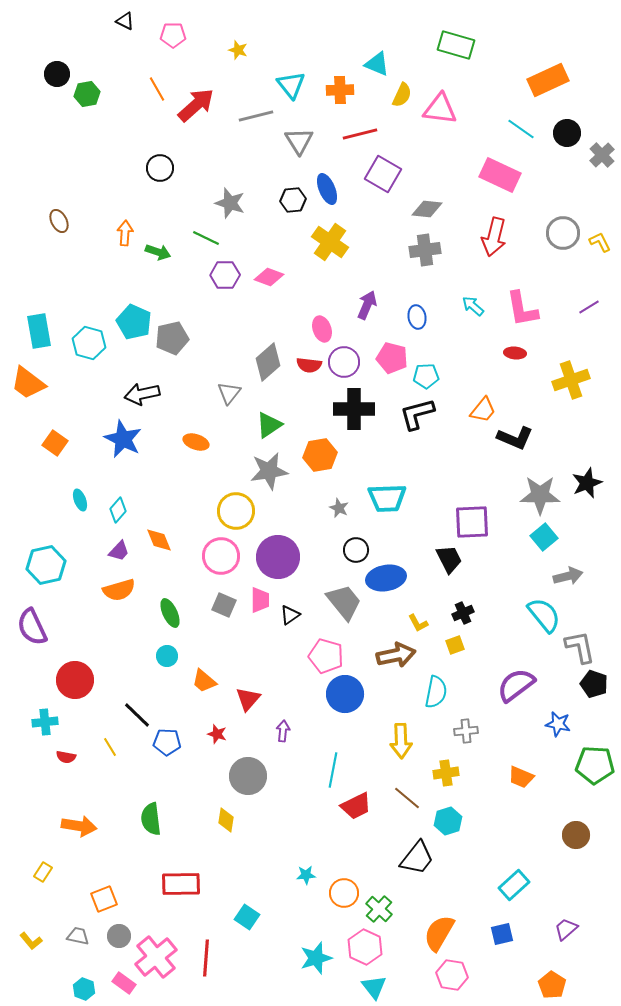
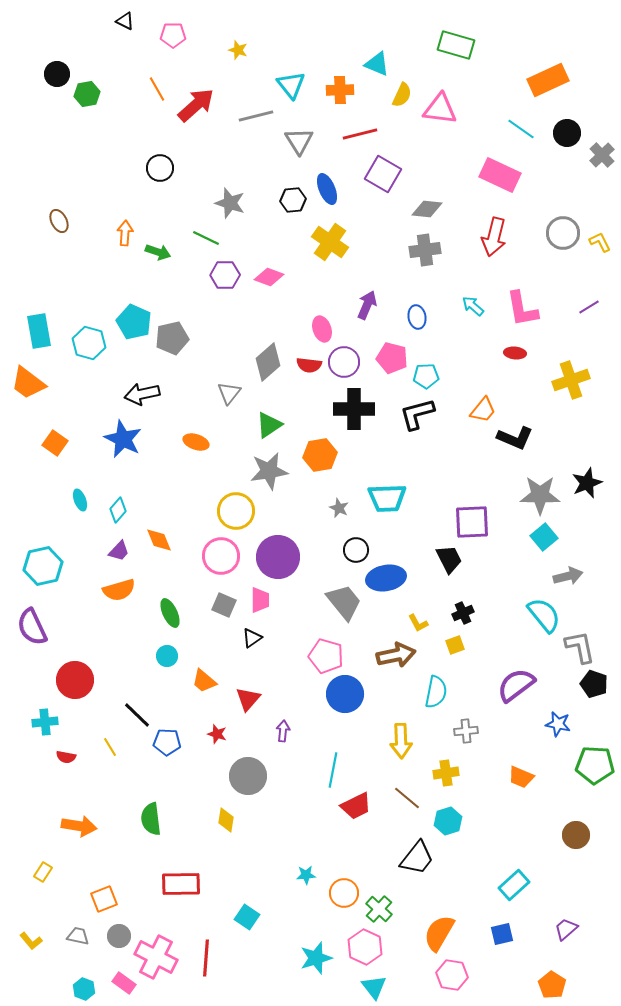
cyan hexagon at (46, 565): moved 3 px left, 1 px down
black triangle at (290, 615): moved 38 px left, 23 px down
pink cross at (156, 957): rotated 24 degrees counterclockwise
